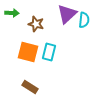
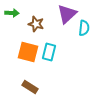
cyan semicircle: moved 8 px down
